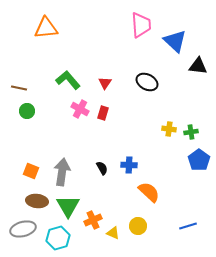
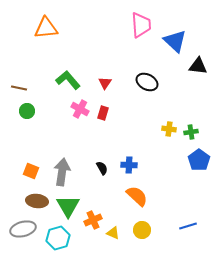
orange semicircle: moved 12 px left, 4 px down
yellow circle: moved 4 px right, 4 px down
